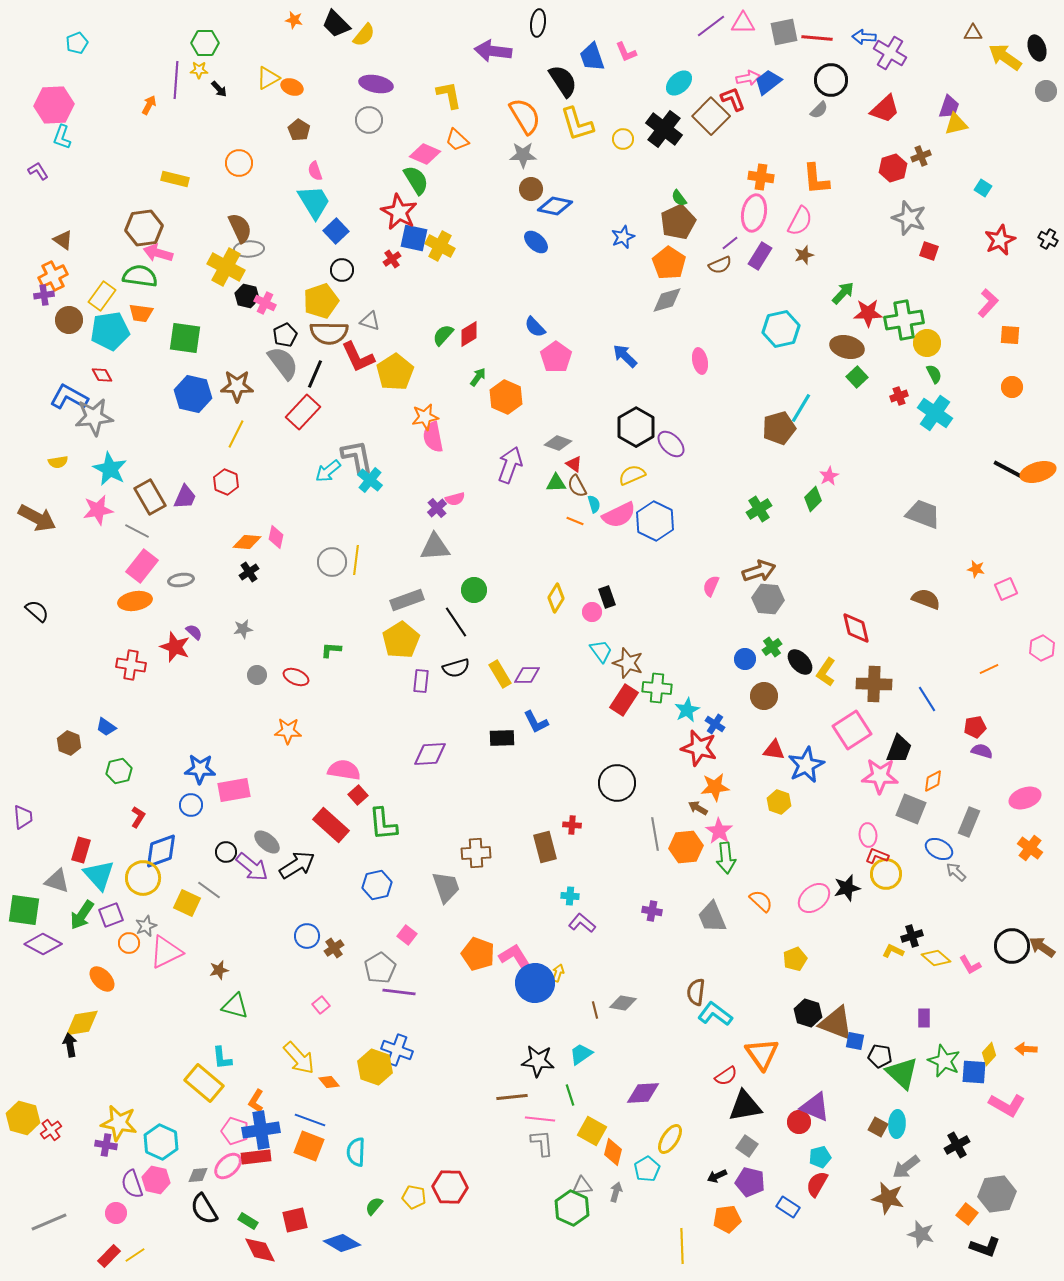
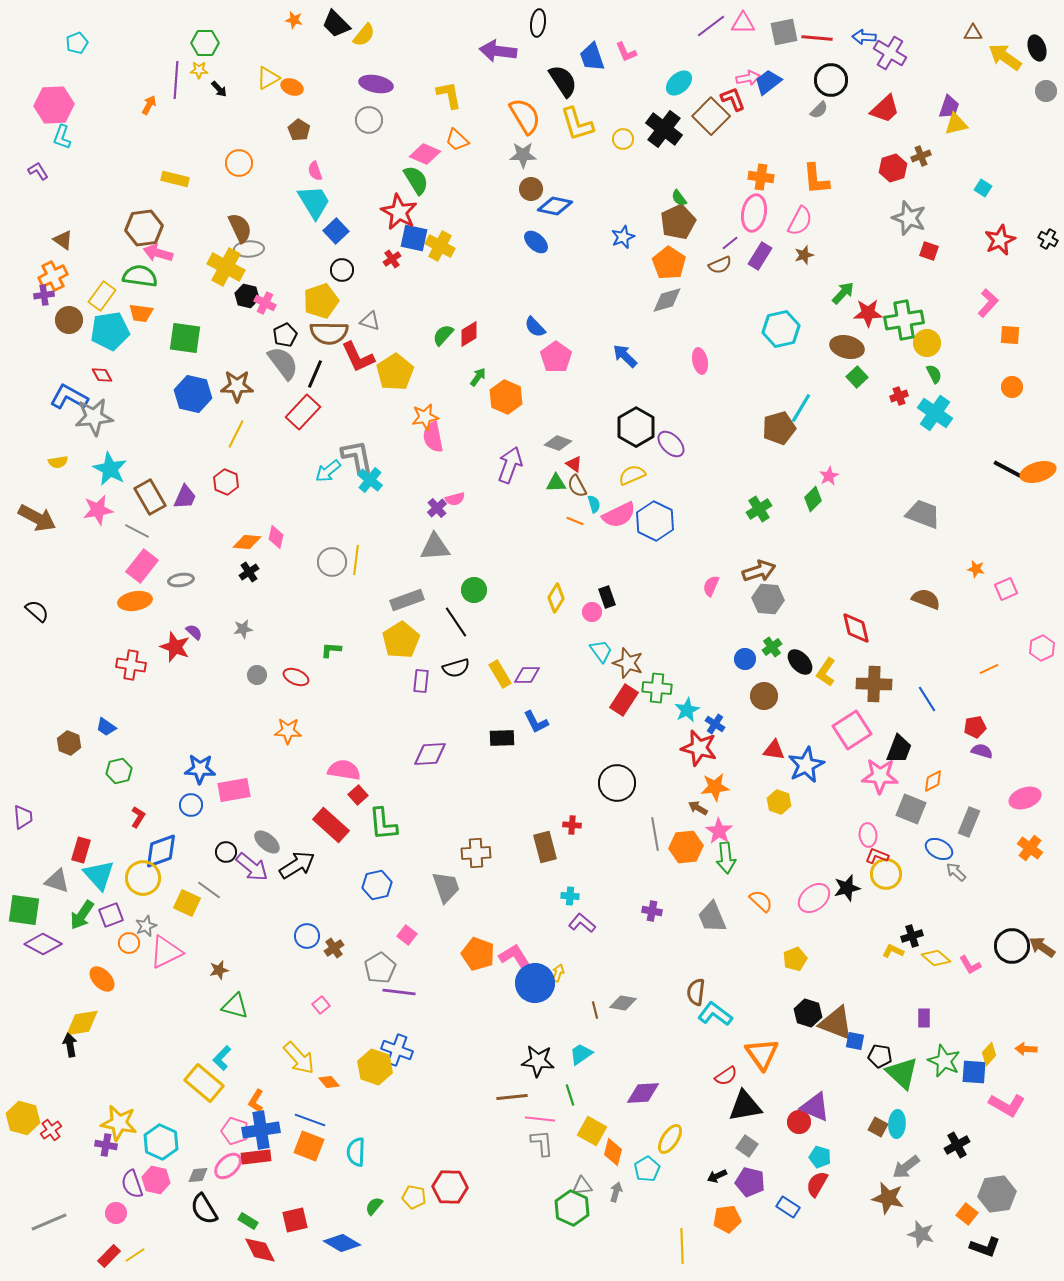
purple arrow at (493, 51): moved 5 px right
cyan L-shape at (222, 1058): rotated 50 degrees clockwise
cyan pentagon at (820, 1157): rotated 30 degrees clockwise
